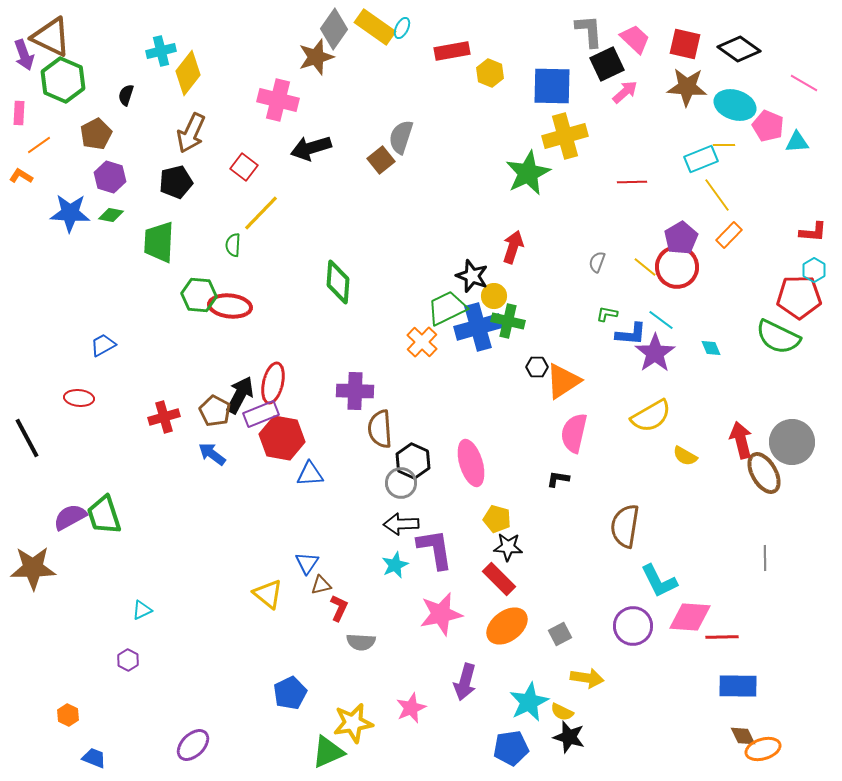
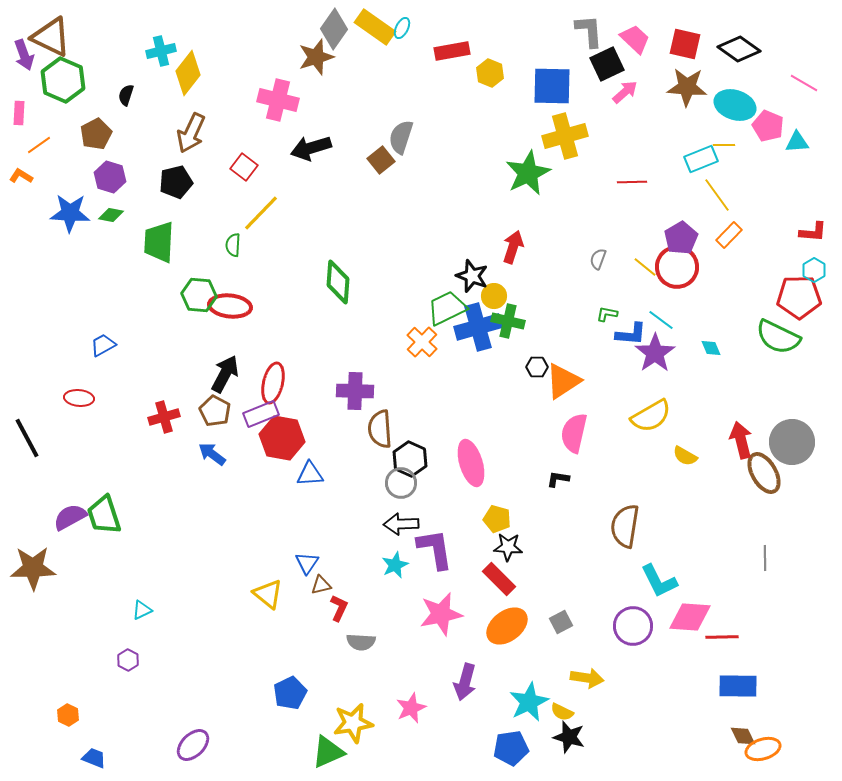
gray semicircle at (597, 262): moved 1 px right, 3 px up
black arrow at (240, 395): moved 15 px left, 21 px up
black hexagon at (413, 461): moved 3 px left, 2 px up
gray square at (560, 634): moved 1 px right, 12 px up
